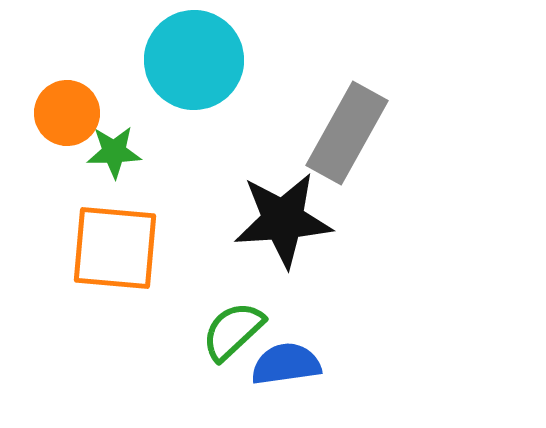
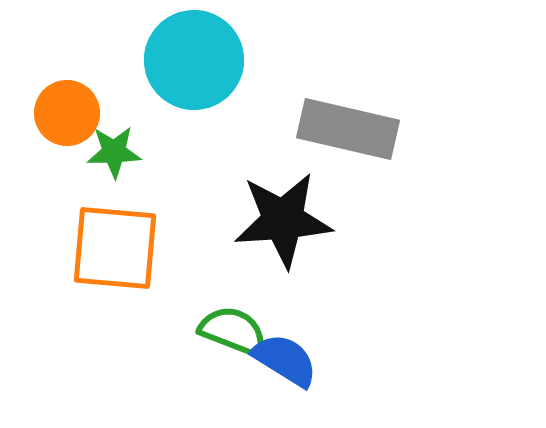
gray rectangle: moved 1 px right, 4 px up; rotated 74 degrees clockwise
green semicircle: rotated 64 degrees clockwise
blue semicircle: moved 1 px left, 4 px up; rotated 40 degrees clockwise
